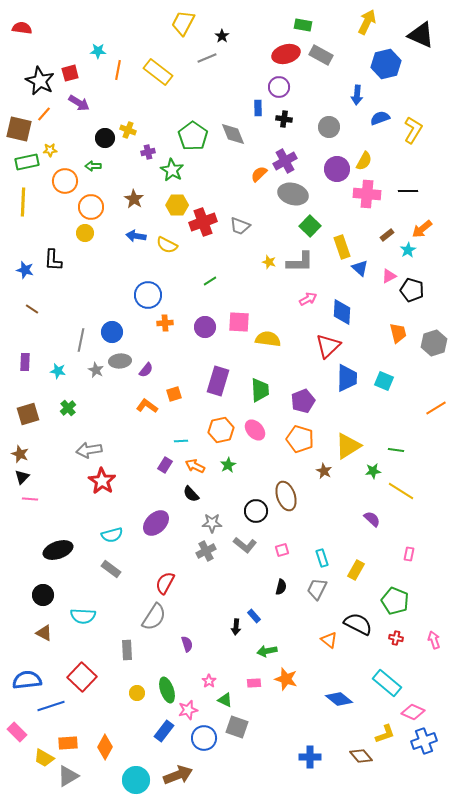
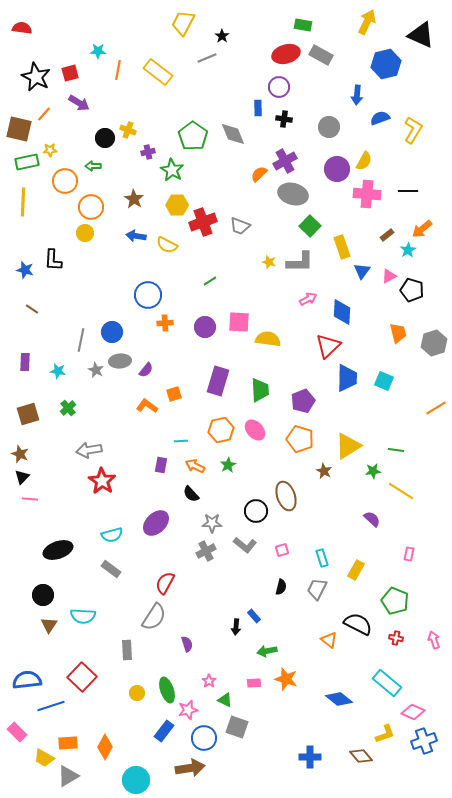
black star at (40, 81): moved 4 px left, 4 px up
blue triangle at (360, 268): moved 2 px right, 3 px down; rotated 24 degrees clockwise
purple rectangle at (165, 465): moved 4 px left; rotated 21 degrees counterclockwise
brown triangle at (44, 633): moved 5 px right, 8 px up; rotated 36 degrees clockwise
brown arrow at (178, 775): moved 12 px right, 7 px up; rotated 12 degrees clockwise
